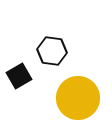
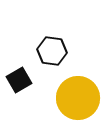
black square: moved 4 px down
